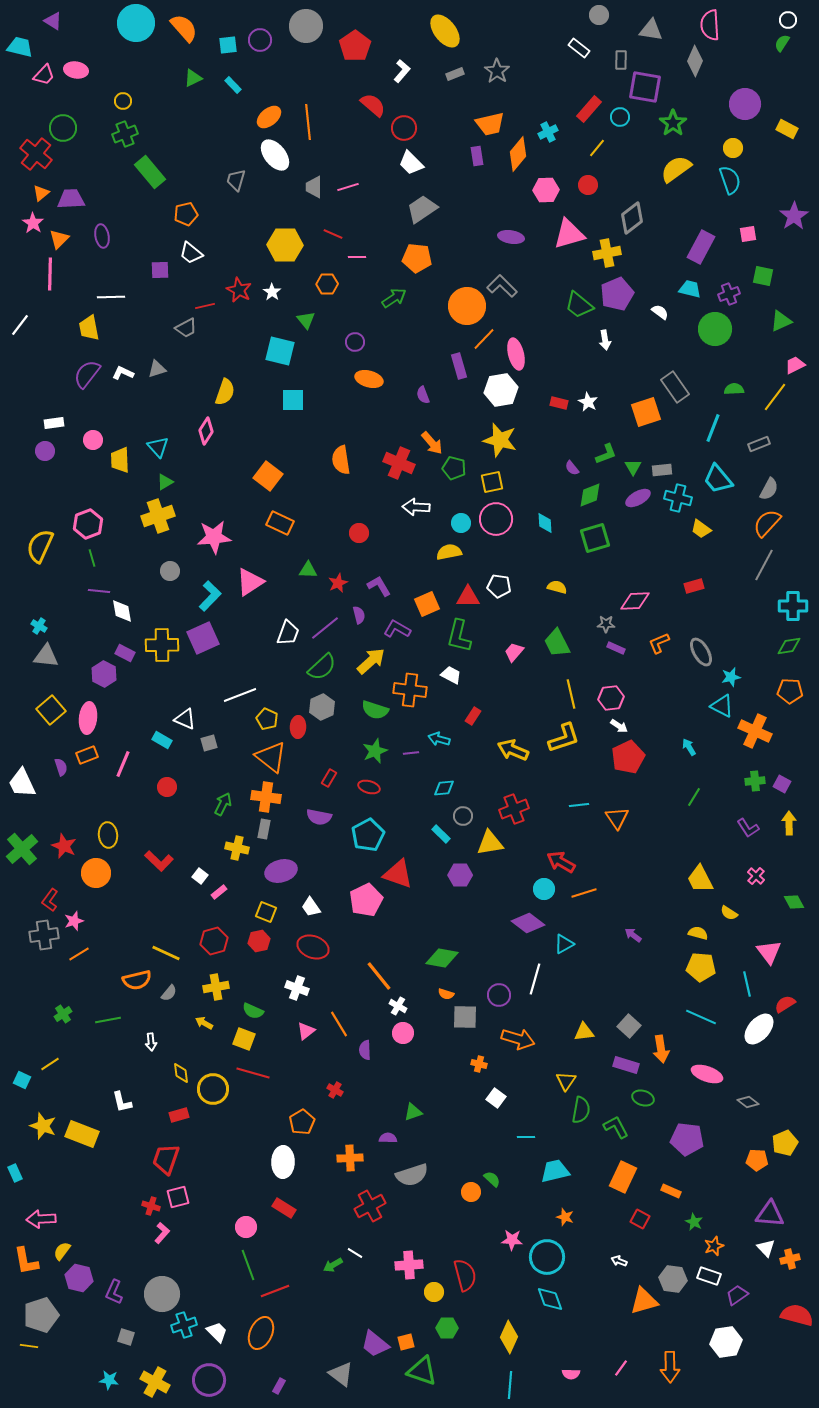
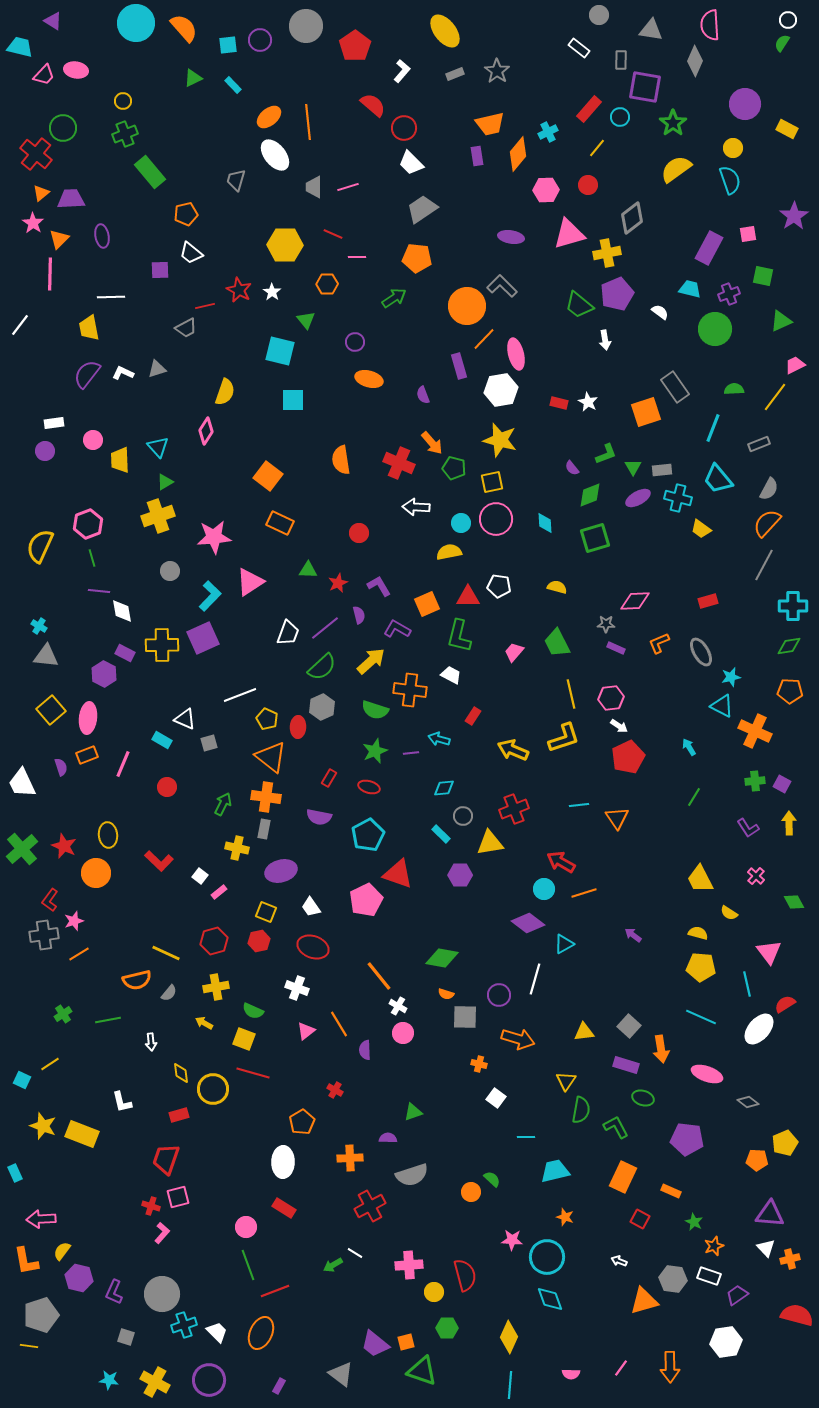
purple rectangle at (701, 247): moved 8 px right, 1 px down
red rectangle at (694, 586): moved 14 px right, 15 px down
